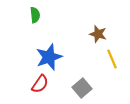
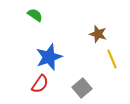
green semicircle: rotated 49 degrees counterclockwise
